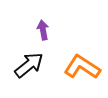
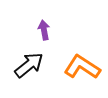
purple arrow: moved 1 px right
